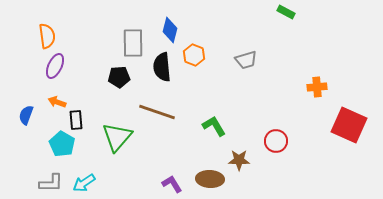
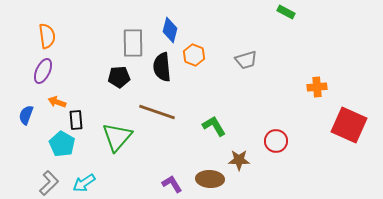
purple ellipse: moved 12 px left, 5 px down
gray L-shape: moved 2 px left; rotated 45 degrees counterclockwise
